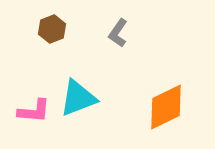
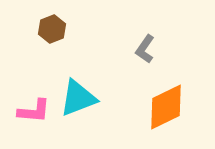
gray L-shape: moved 27 px right, 16 px down
